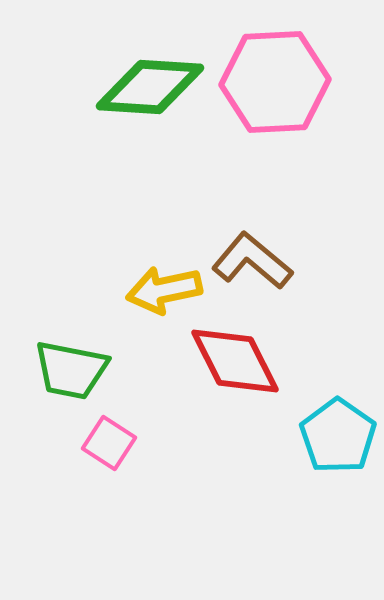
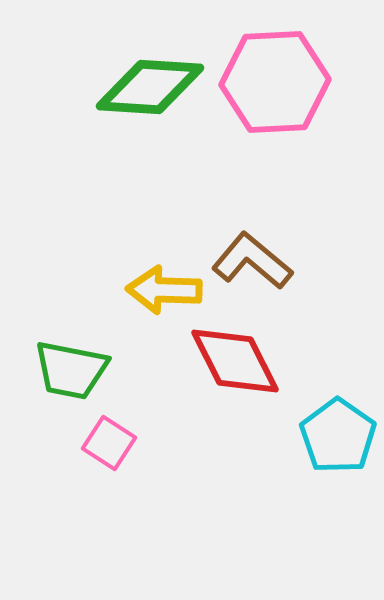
yellow arrow: rotated 14 degrees clockwise
